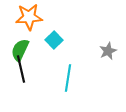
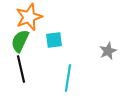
orange star: rotated 16 degrees counterclockwise
cyan square: rotated 36 degrees clockwise
green semicircle: moved 9 px up
